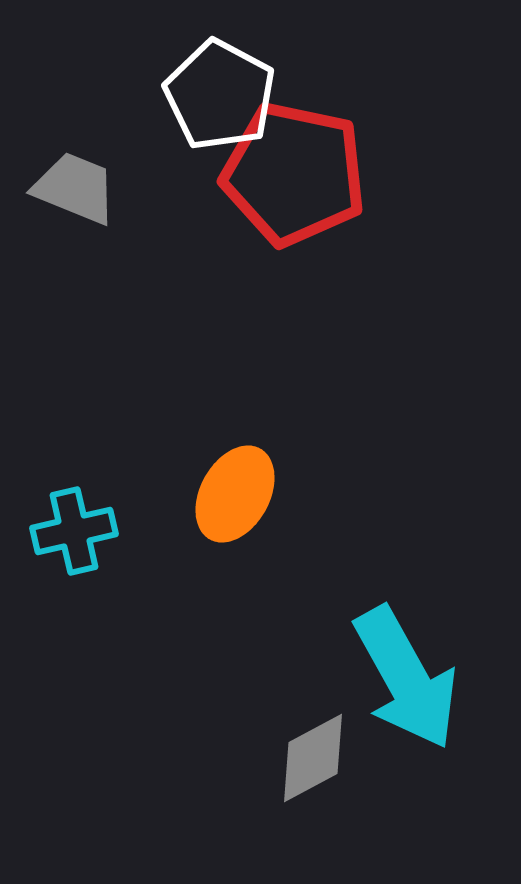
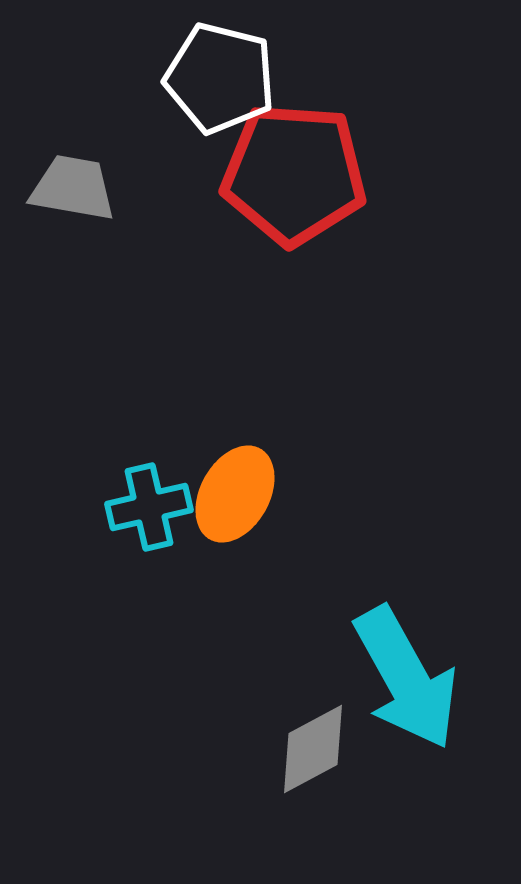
white pentagon: moved 17 px up; rotated 14 degrees counterclockwise
red pentagon: rotated 8 degrees counterclockwise
gray trapezoid: moved 2 px left; rotated 12 degrees counterclockwise
cyan cross: moved 75 px right, 24 px up
gray diamond: moved 9 px up
